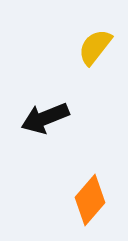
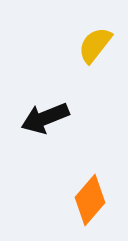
yellow semicircle: moved 2 px up
